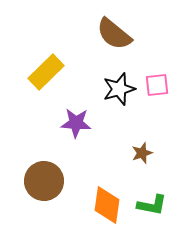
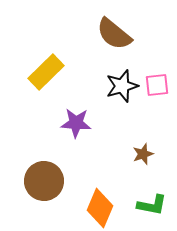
black star: moved 3 px right, 3 px up
brown star: moved 1 px right, 1 px down
orange diamond: moved 7 px left, 3 px down; rotated 15 degrees clockwise
